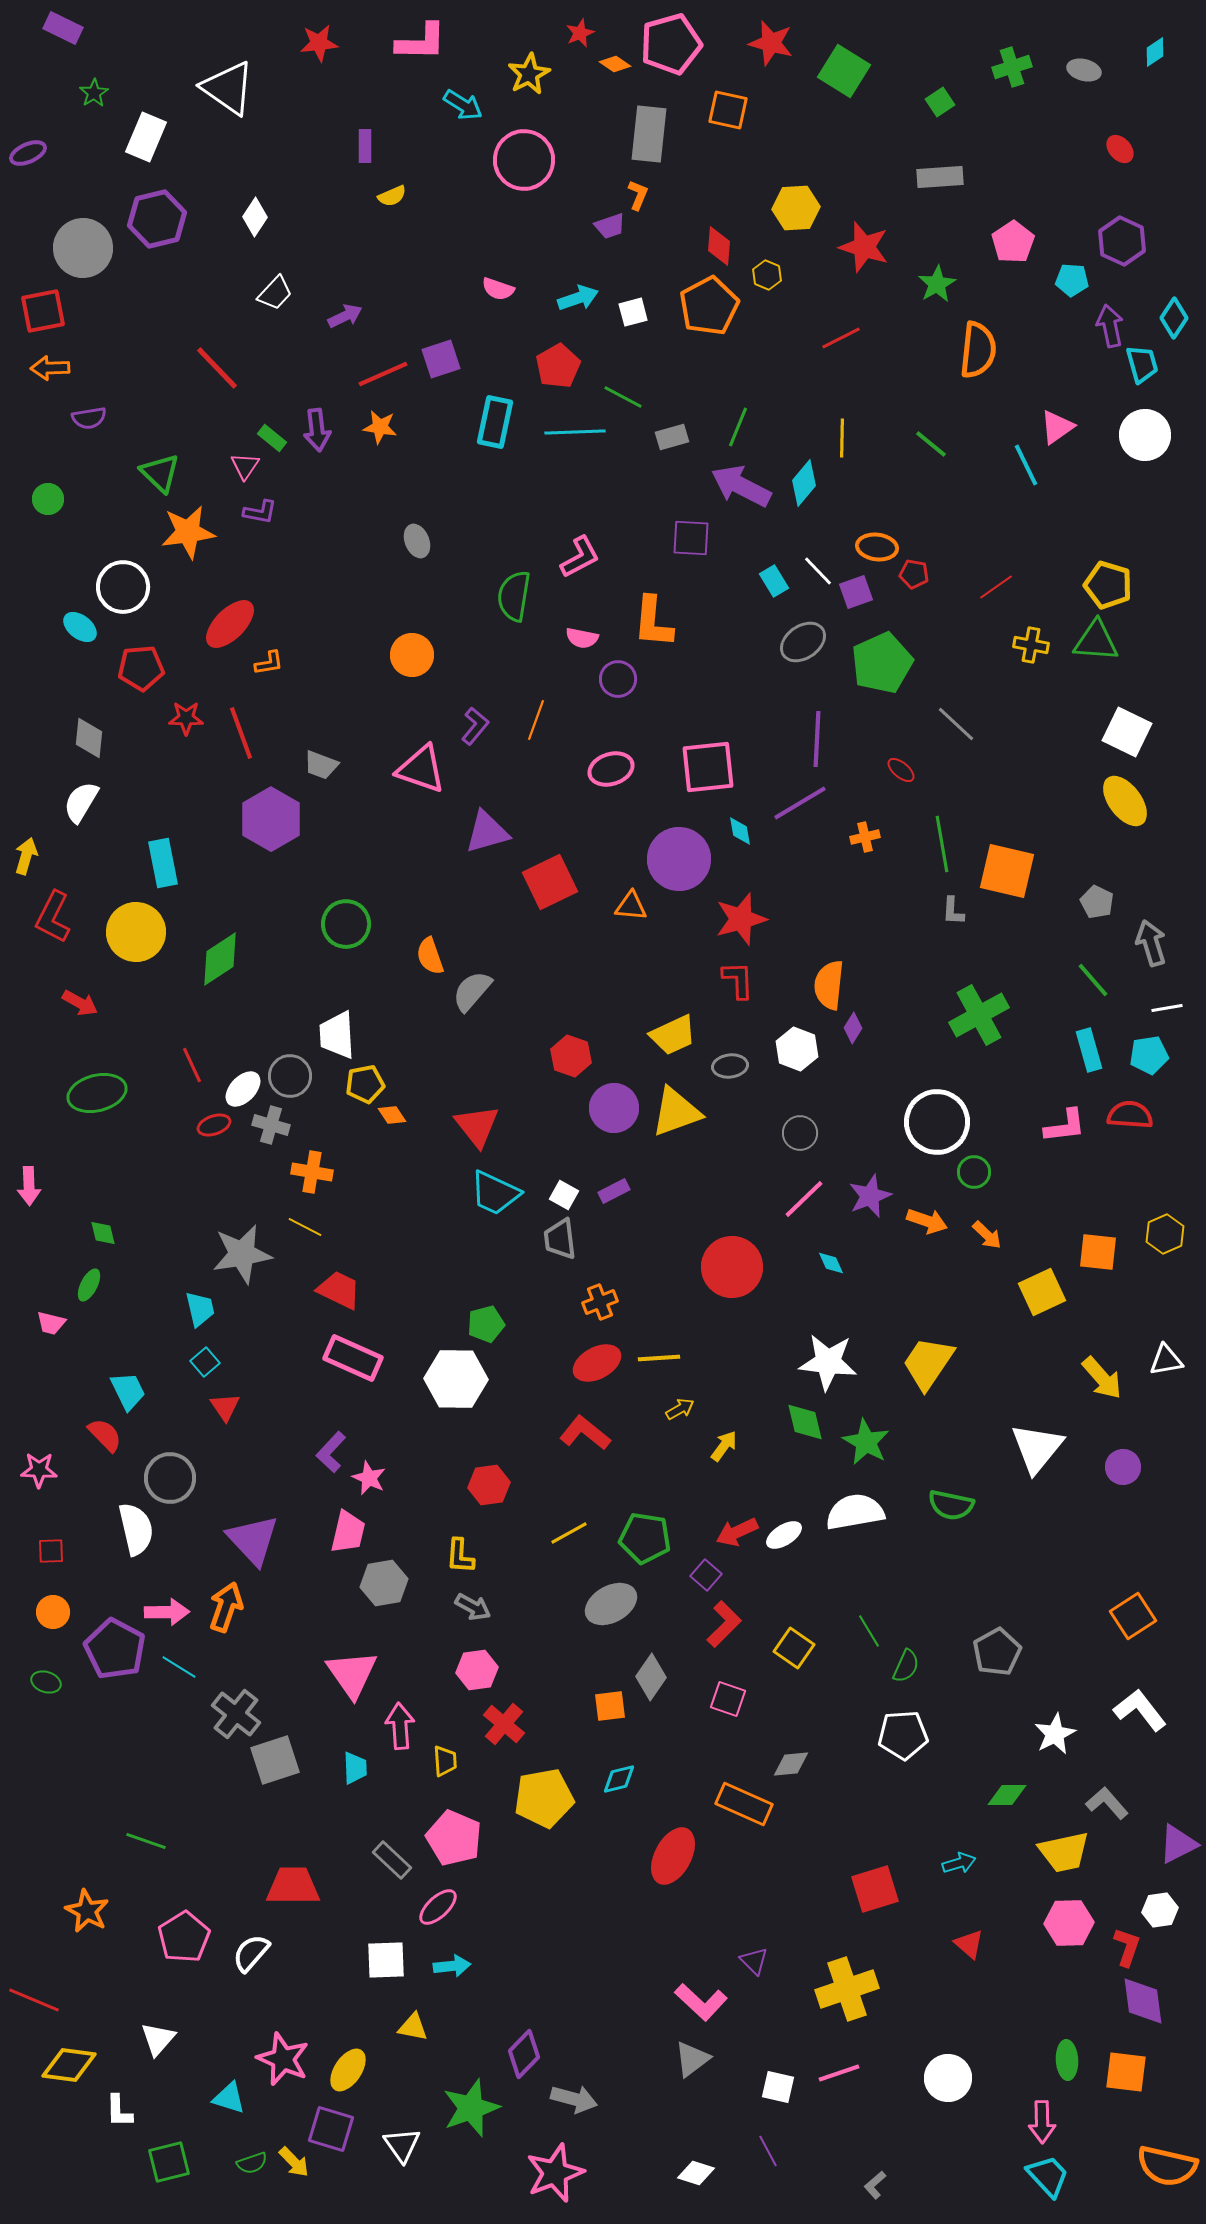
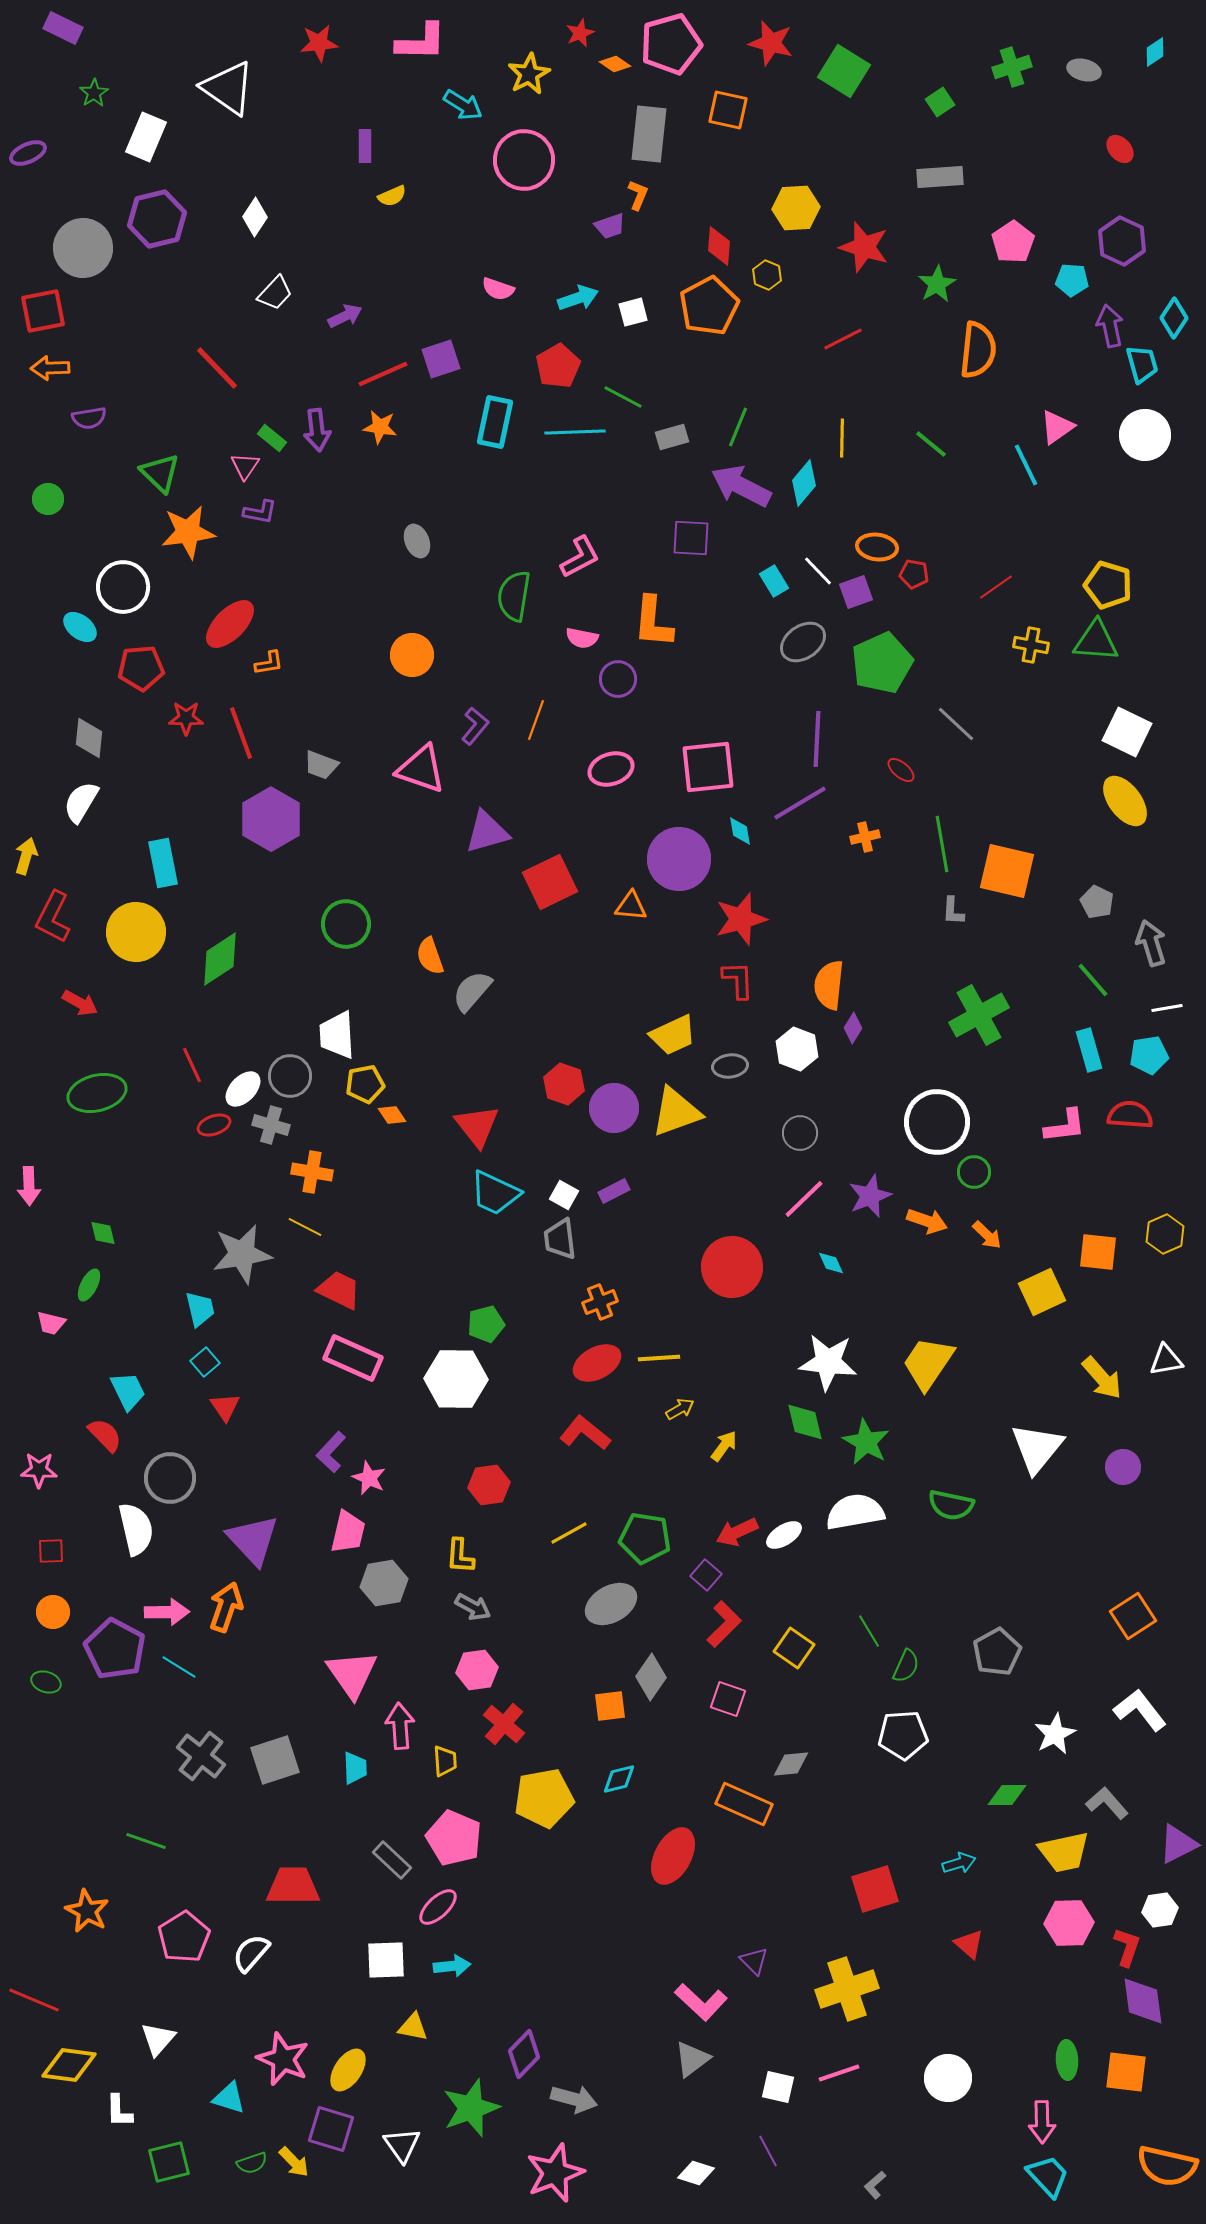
red line at (841, 338): moved 2 px right, 1 px down
red hexagon at (571, 1056): moved 7 px left, 28 px down
gray cross at (236, 1714): moved 35 px left, 42 px down
